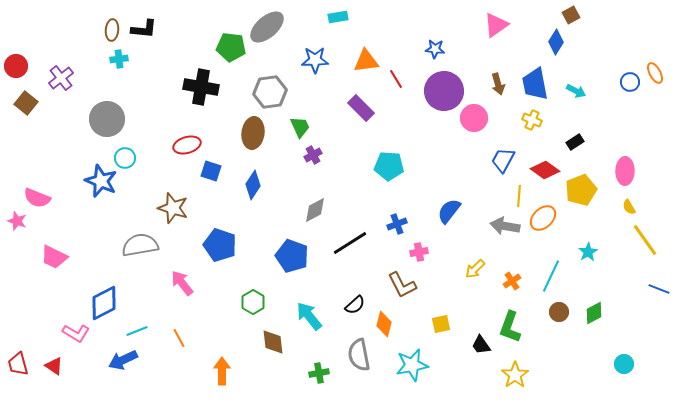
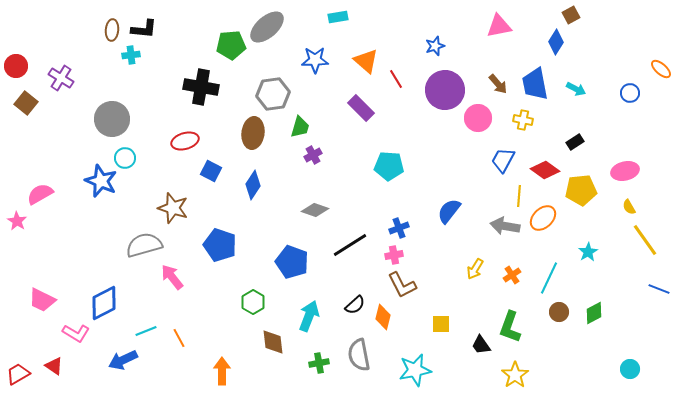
pink triangle at (496, 25): moved 3 px right, 1 px down; rotated 24 degrees clockwise
green pentagon at (231, 47): moved 2 px up; rotated 12 degrees counterclockwise
blue star at (435, 49): moved 3 px up; rotated 24 degrees counterclockwise
cyan cross at (119, 59): moved 12 px right, 4 px up
orange triangle at (366, 61): rotated 48 degrees clockwise
orange ellipse at (655, 73): moved 6 px right, 4 px up; rotated 20 degrees counterclockwise
purple cross at (61, 78): rotated 20 degrees counterclockwise
blue circle at (630, 82): moved 11 px down
brown arrow at (498, 84): rotated 25 degrees counterclockwise
purple circle at (444, 91): moved 1 px right, 1 px up
cyan arrow at (576, 91): moved 2 px up
gray hexagon at (270, 92): moved 3 px right, 2 px down
pink circle at (474, 118): moved 4 px right
gray circle at (107, 119): moved 5 px right
yellow cross at (532, 120): moved 9 px left; rotated 12 degrees counterclockwise
green trapezoid at (300, 127): rotated 40 degrees clockwise
red ellipse at (187, 145): moved 2 px left, 4 px up
blue square at (211, 171): rotated 10 degrees clockwise
pink ellipse at (625, 171): rotated 76 degrees clockwise
yellow pentagon at (581, 190): rotated 16 degrees clockwise
pink semicircle at (37, 198): moved 3 px right, 4 px up; rotated 128 degrees clockwise
gray diamond at (315, 210): rotated 48 degrees clockwise
pink star at (17, 221): rotated 12 degrees clockwise
blue cross at (397, 224): moved 2 px right, 4 px down
black line at (350, 243): moved 2 px down
gray semicircle at (140, 245): moved 4 px right; rotated 6 degrees counterclockwise
pink cross at (419, 252): moved 25 px left, 3 px down
blue pentagon at (292, 256): moved 6 px down
pink trapezoid at (54, 257): moved 12 px left, 43 px down
yellow arrow at (475, 269): rotated 15 degrees counterclockwise
cyan line at (551, 276): moved 2 px left, 2 px down
orange cross at (512, 281): moved 6 px up
pink arrow at (182, 283): moved 10 px left, 6 px up
cyan arrow at (309, 316): rotated 60 degrees clockwise
orange diamond at (384, 324): moved 1 px left, 7 px up
yellow square at (441, 324): rotated 12 degrees clockwise
cyan line at (137, 331): moved 9 px right
red trapezoid at (18, 364): moved 10 px down; rotated 75 degrees clockwise
cyan circle at (624, 364): moved 6 px right, 5 px down
cyan star at (412, 365): moved 3 px right, 5 px down
green cross at (319, 373): moved 10 px up
